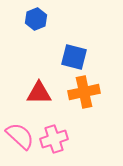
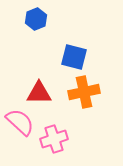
pink semicircle: moved 14 px up
